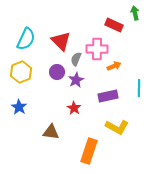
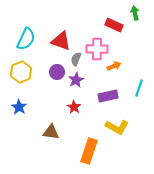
red triangle: rotated 25 degrees counterclockwise
cyan line: rotated 18 degrees clockwise
red star: moved 1 px up
